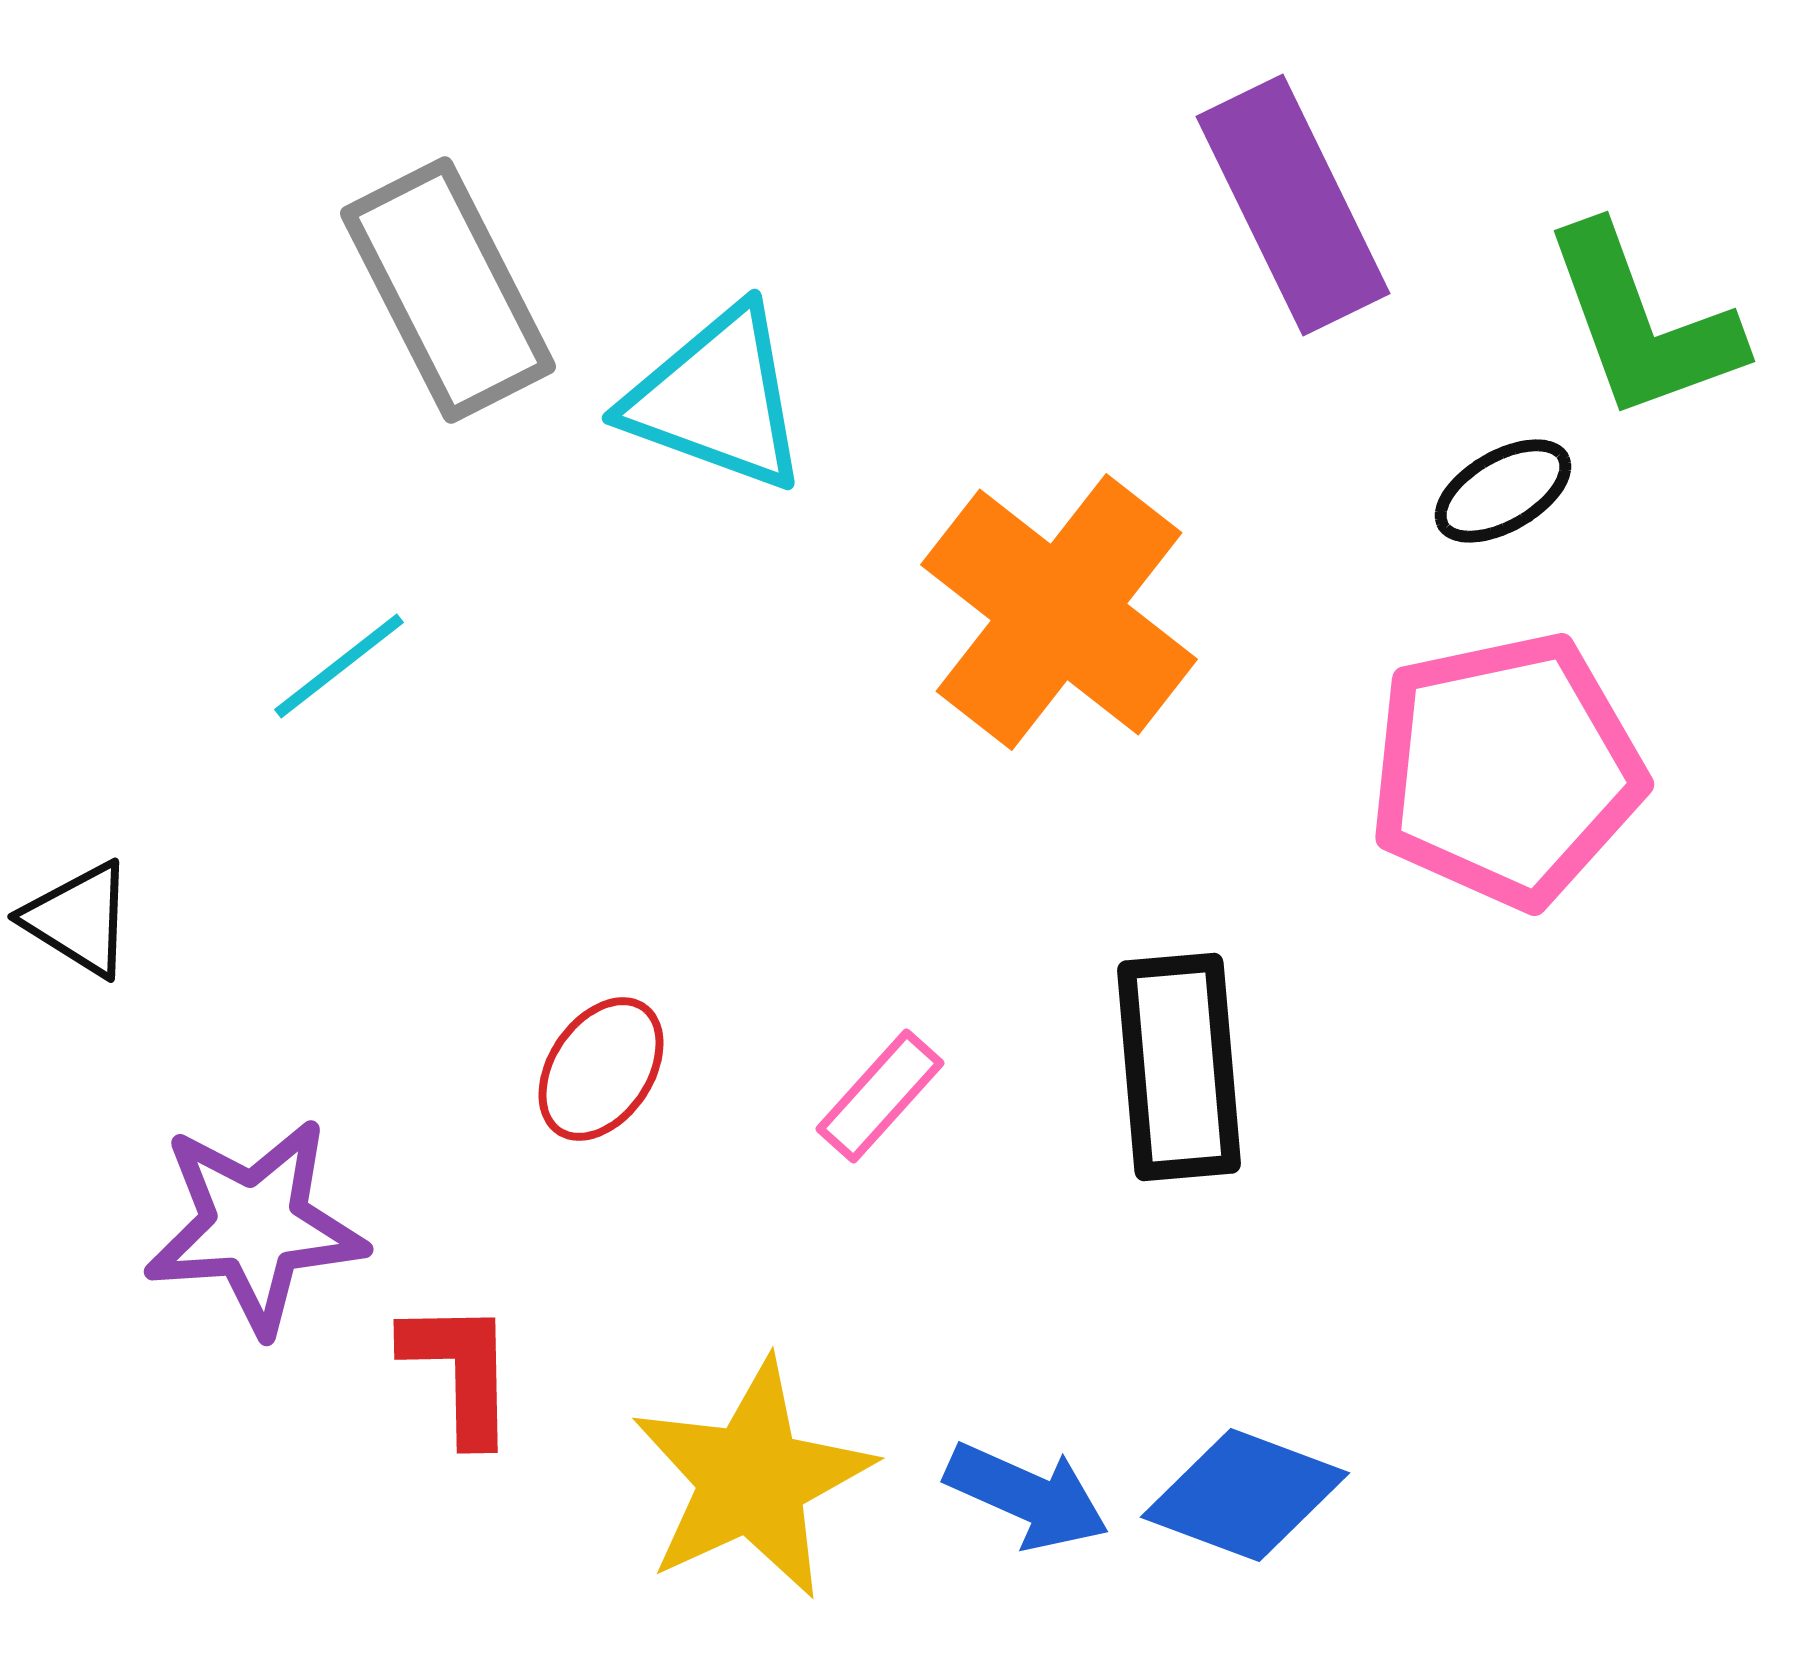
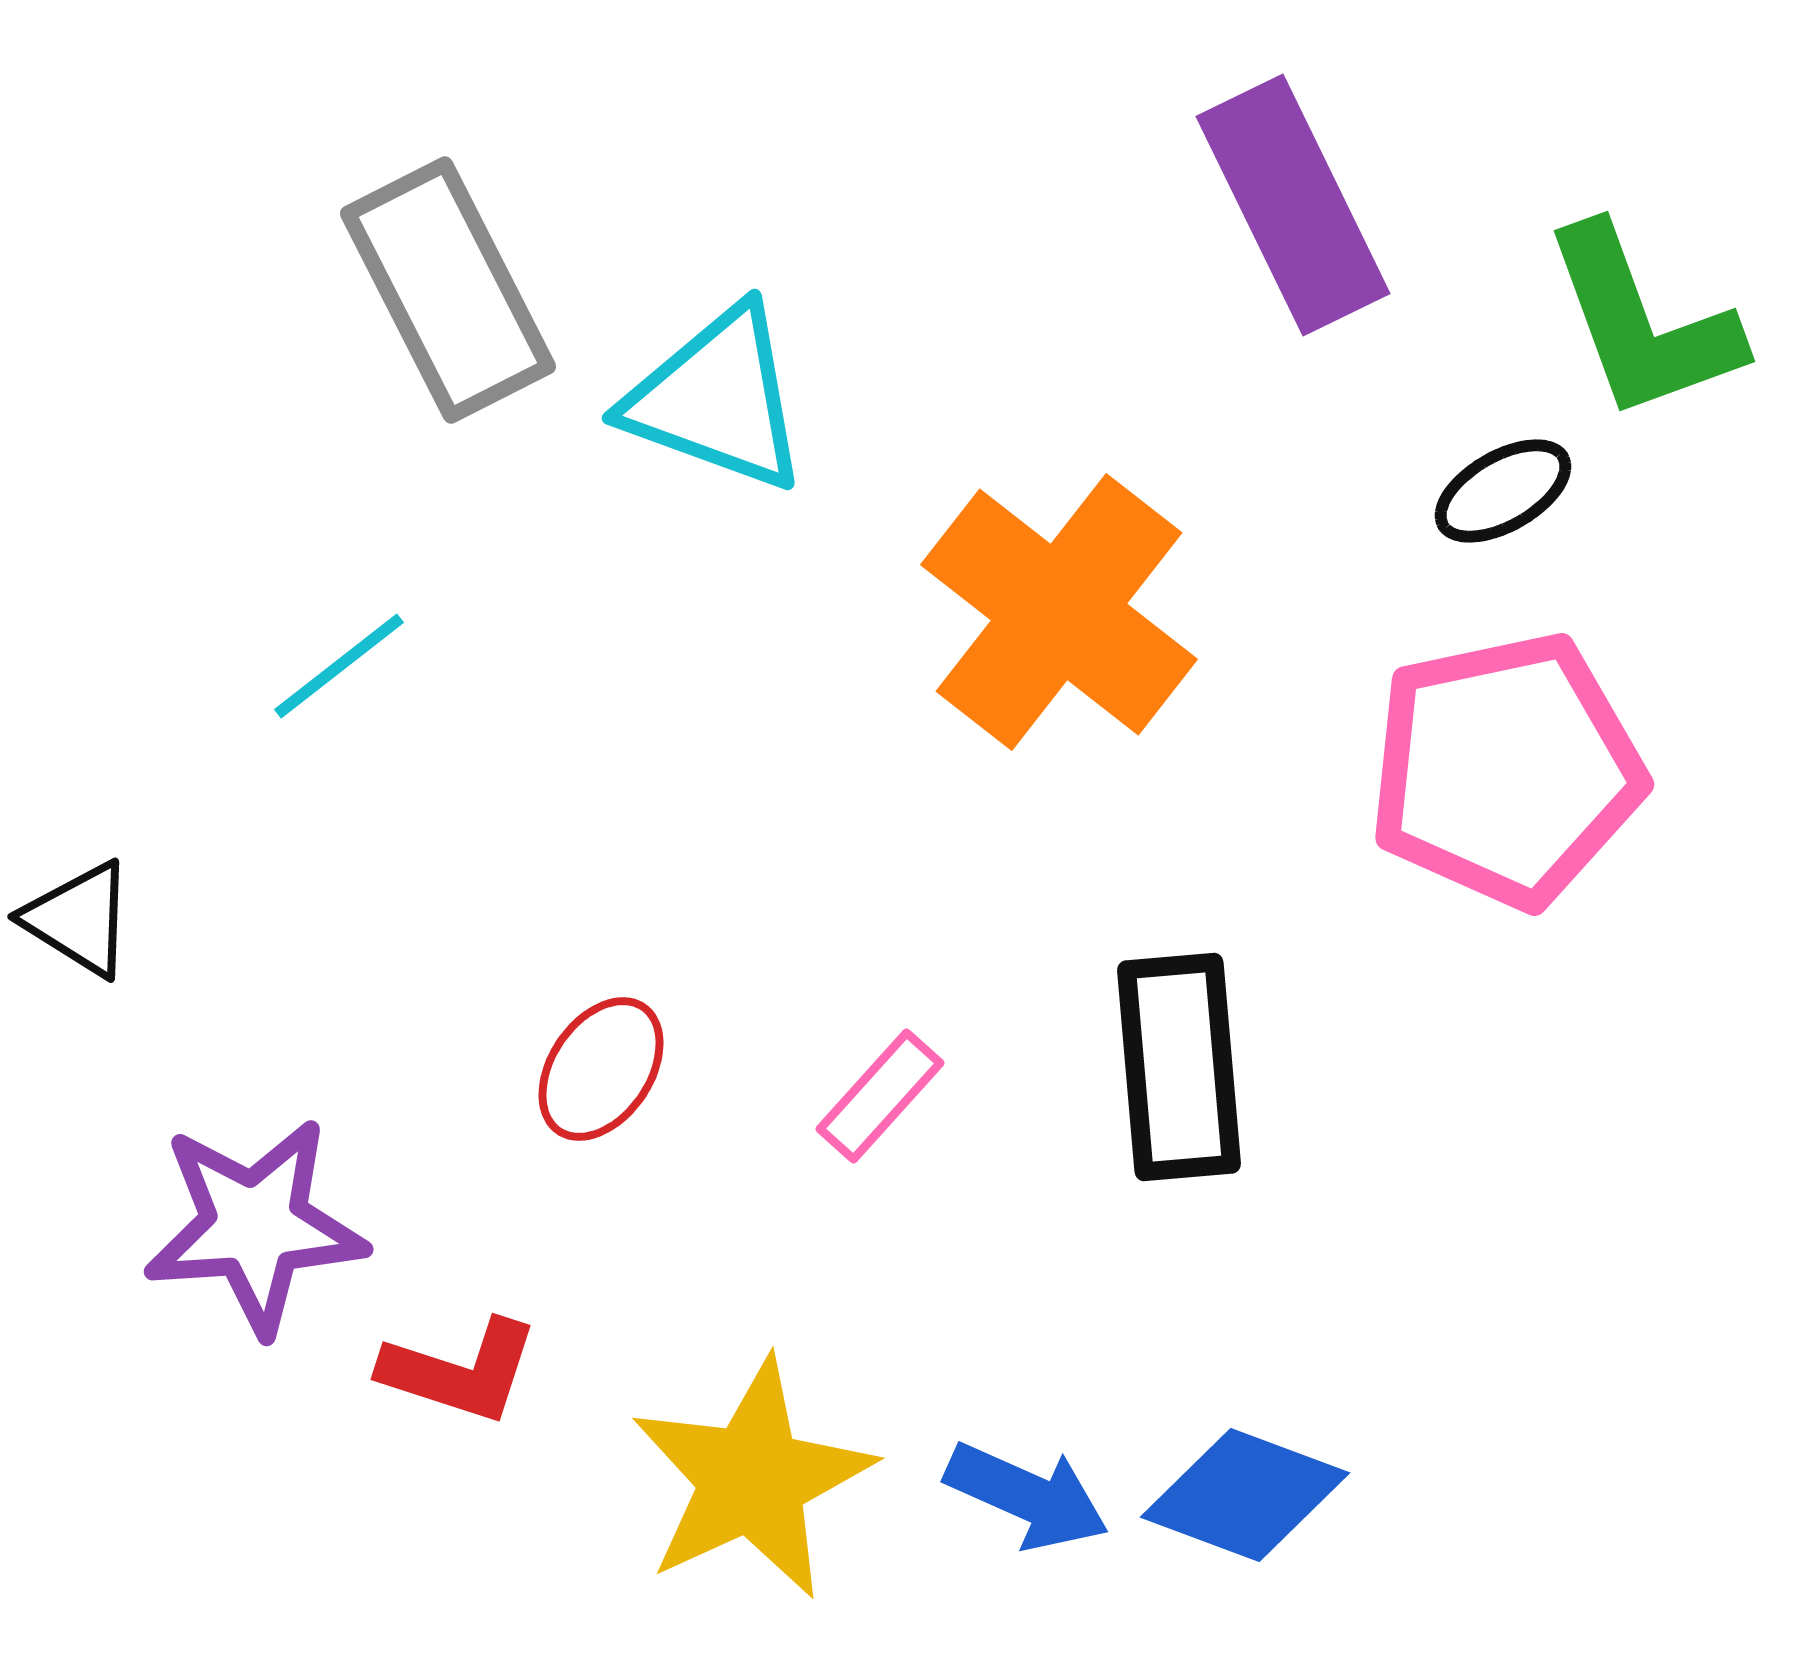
red L-shape: rotated 109 degrees clockwise
